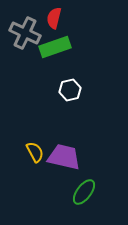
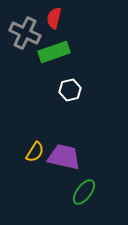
green rectangle: moved 1 px left, 5 px down
yellow semicircle: rotated 60 degrees clockwise
